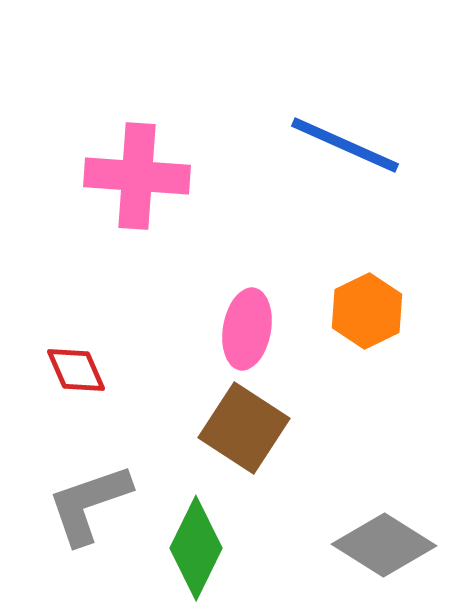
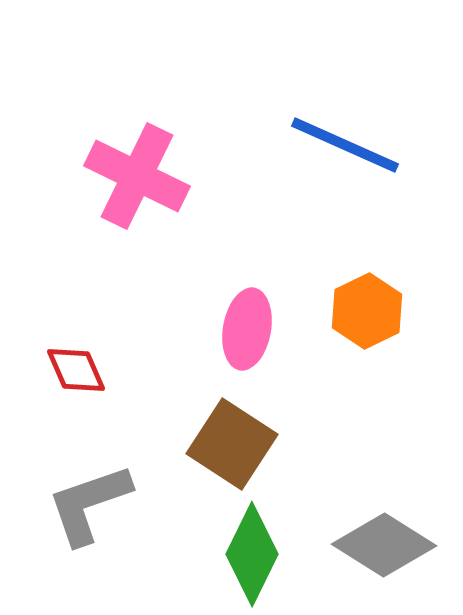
pink cross: rotated 22 degrees clockwise
brown square: moved 12 px left, 16 px down
green diamond: moved 56 px right, 6 px down
